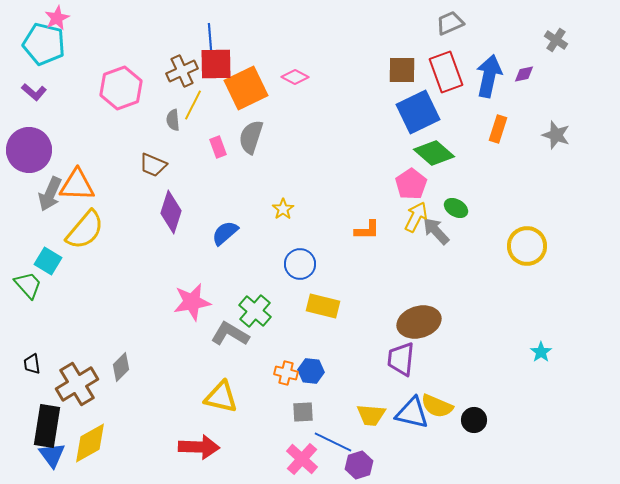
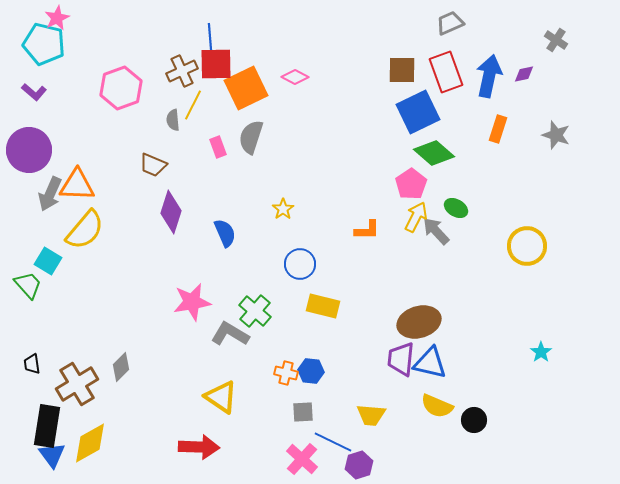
blue semicircle at (225, 233): rotated 108 degrees clockwise
yellow triangle at (221, 397): rotated 21 degrees clockwise
blue triangle at (412, 413): moved 18 px right, 50 px up
